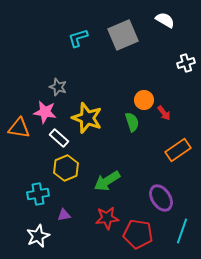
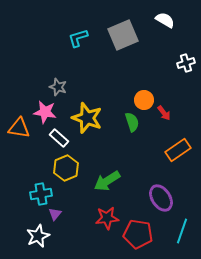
cyan cross: moved 3 px right
purple triangle: moved 9 px left, 1 px up; rotated 40 degrees counterclockwise
